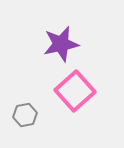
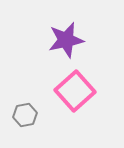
purple star: moved 5 px right, 4 px up
